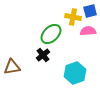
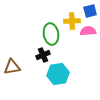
yellow cross: moved 1 px left, 4 px down; rotated 14 degrees counterclockwise
green ellipse: rotated 55 degrees counterclockwise
black cross: rotated 16 degrees clockwise
cyan hexagon: moved 17 px left, 1 px down; rotated 10 degrees clockwise
